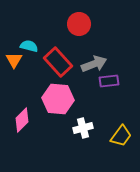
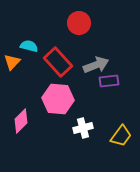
red circle: moved 1 px up
orange triangle: moved 2 px left, 2 px down; rotated 12 degrees clockwise
gray arrow: moved 2 px right, 1 px down
pink diamond: moved 1 px left, 1 px down
